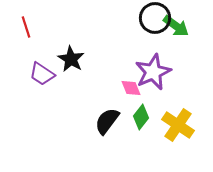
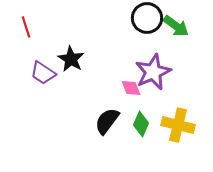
black circle: moved 8 px left
purple trapezoid: moved 1 px right, 1 px up
green diamond: moved 7 px down; rotated 15 degrees counterclockwise
yellow cross: rotated 20 degrees counterclockwise
